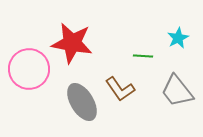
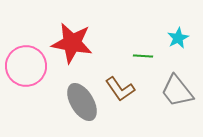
pink circle: moved 3 px left, 3 px up
